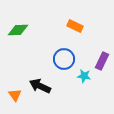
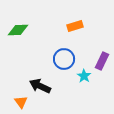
orange rectangle: rotated 42 degrees counterclockwise
cyan star: rotated 24 degrees clockwise
orange triangle: moved 6 px right, 7 px down
